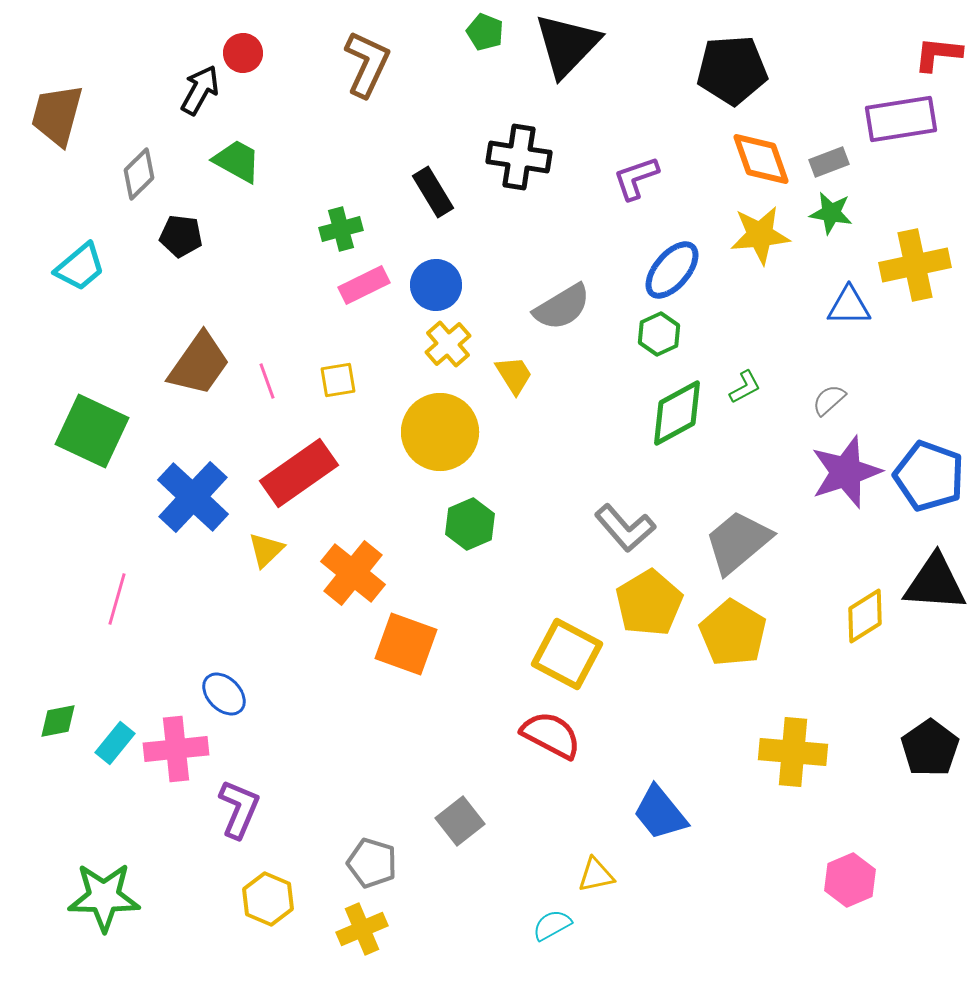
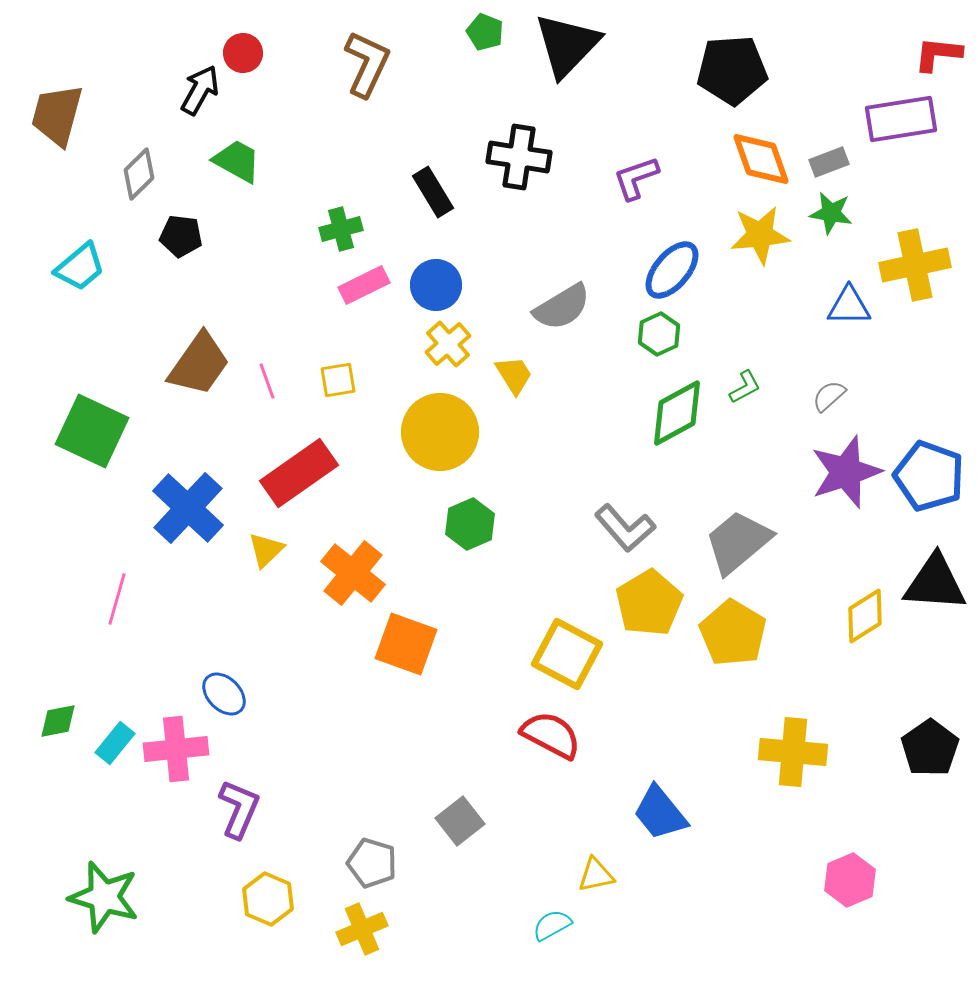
gray semicircle at (829, 400): moved 4 px up
blue cross at (193, 497): moved 5 px left, 11 px down
green star at (104, 897): rotated 16 degrees clockwise
